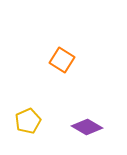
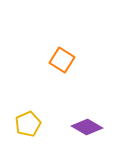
yellow pentagon: moved 3 px down
